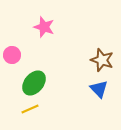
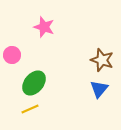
blue triangle: rotated 24 degrees clockwise
